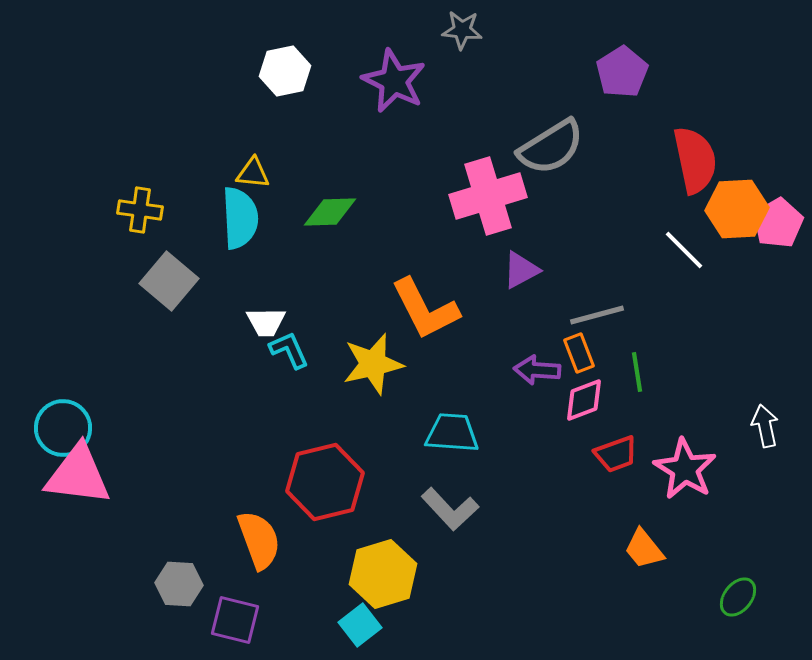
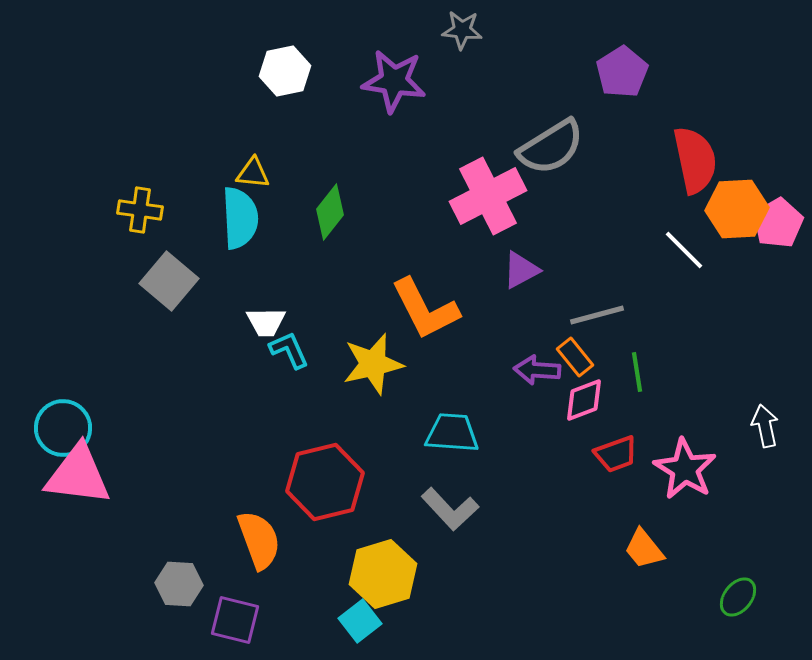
purple star: rotated 18 degrees counterclockwise
pink cross: rotated 10 degrees counterclockwise
green diamond: rotated 50 degrees counterclockwise
orange rectangle: moved 4 px left, 4 px down; rotated 18 degrees counterclockwise
cyan square: moved 4 px up
